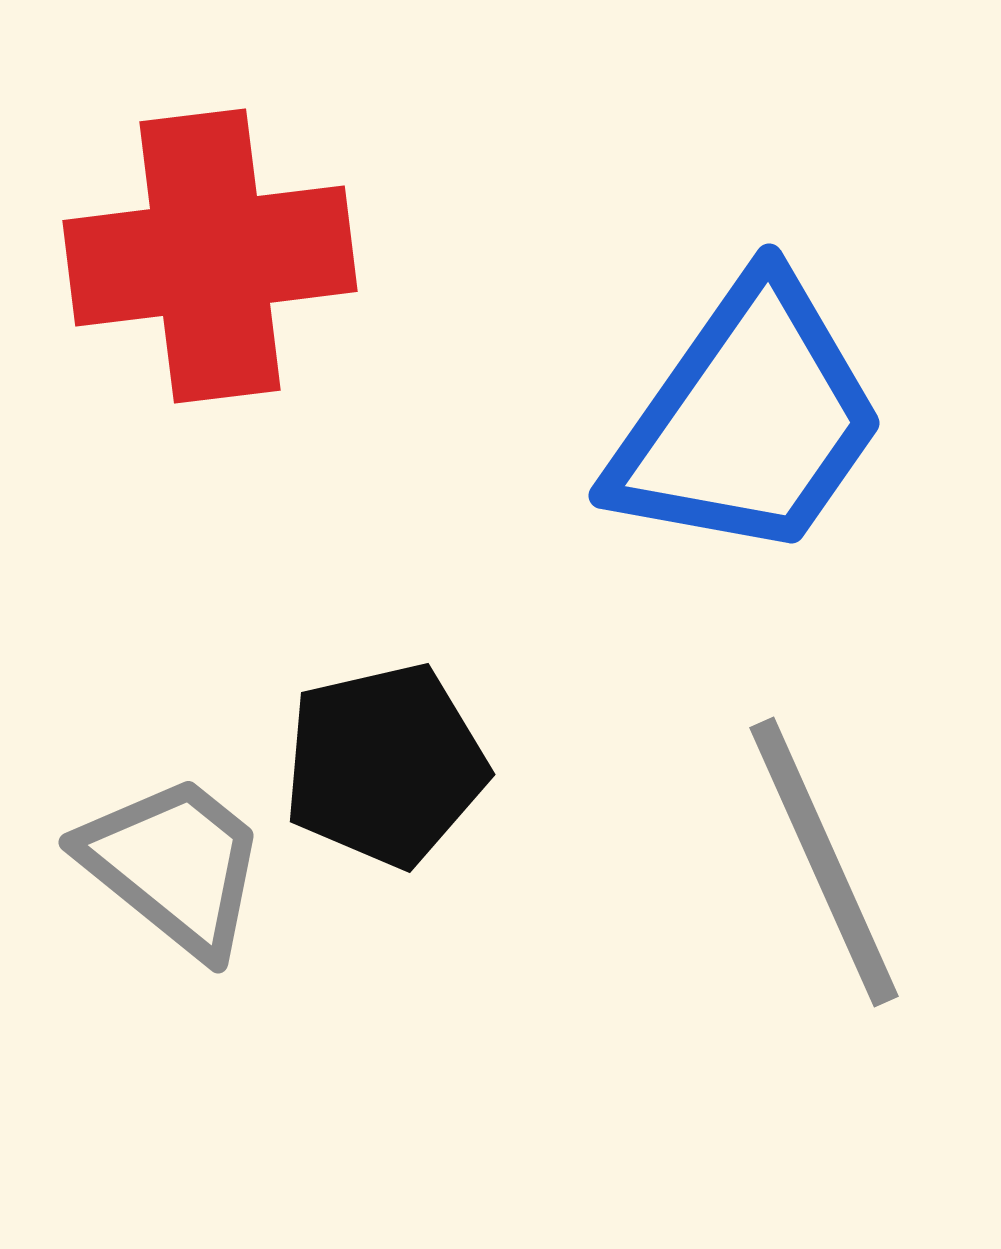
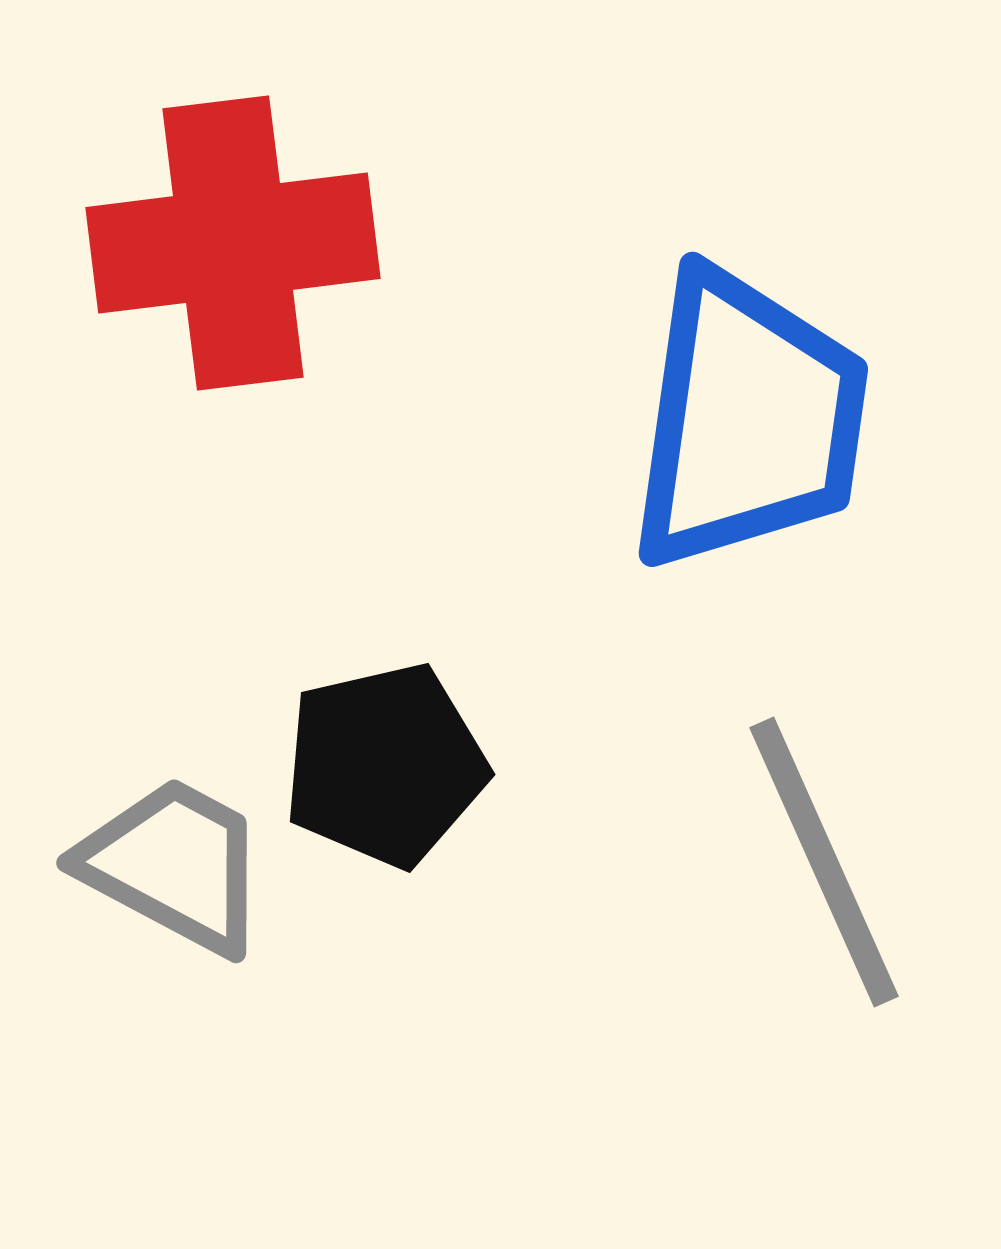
red cross: moved 23 px right, 13 px up
blue trapezoid: rotated 27 degrees counterclockwise
gray trapezoid: rotated 11 degrees counterclockwise
